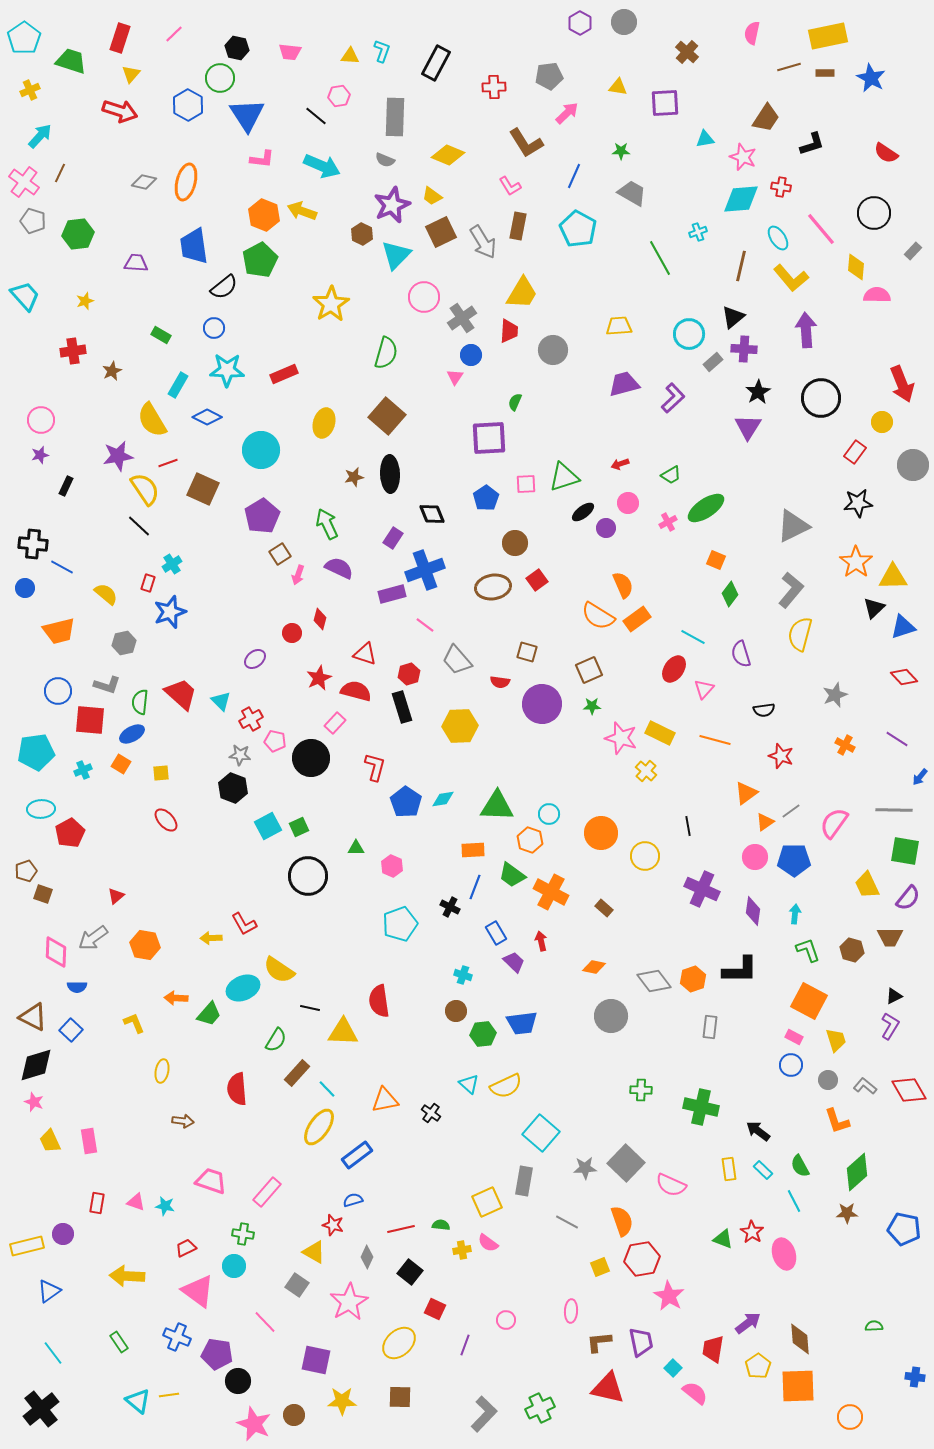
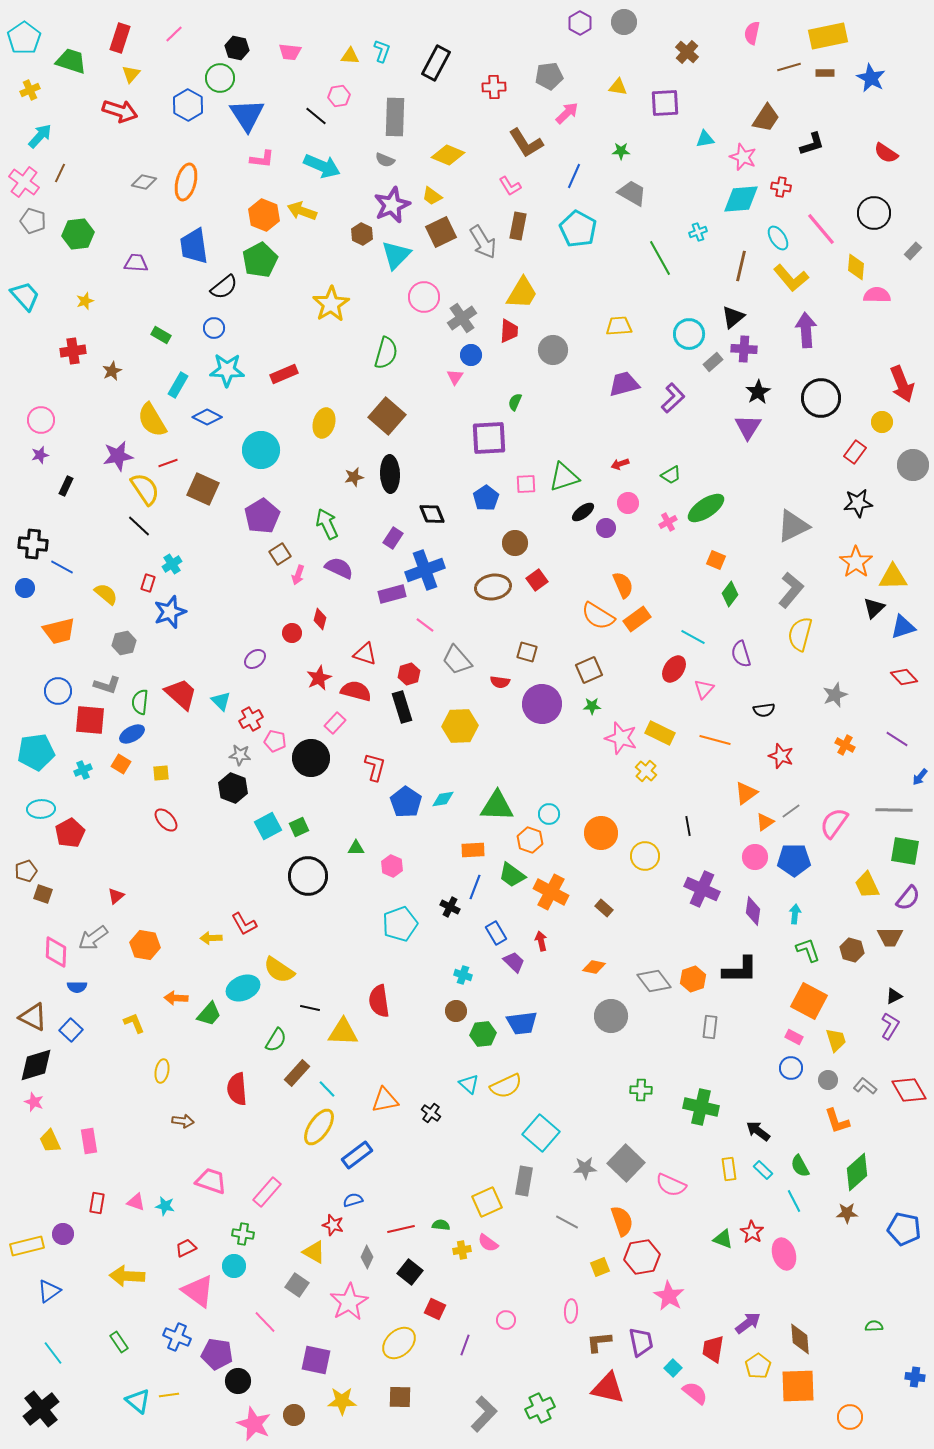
blue circle at (791, 1065): moved 3 px down
red hexagon at (642, 1259): moved 2 px up
